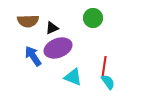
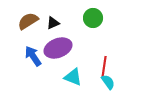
brown semicircle: rotated 150 degrees clockwise
black triangle: moved 1 px right, 5 px up
